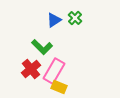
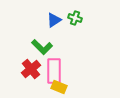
green cross: rotated 24 degrees counterclockwise
pink rectangle: rotated 30 degrees counterclockwise
